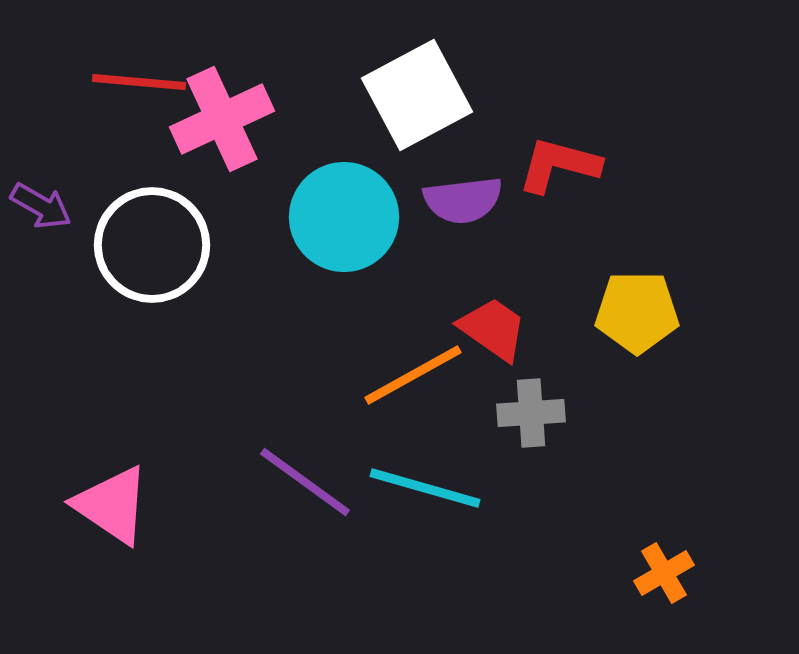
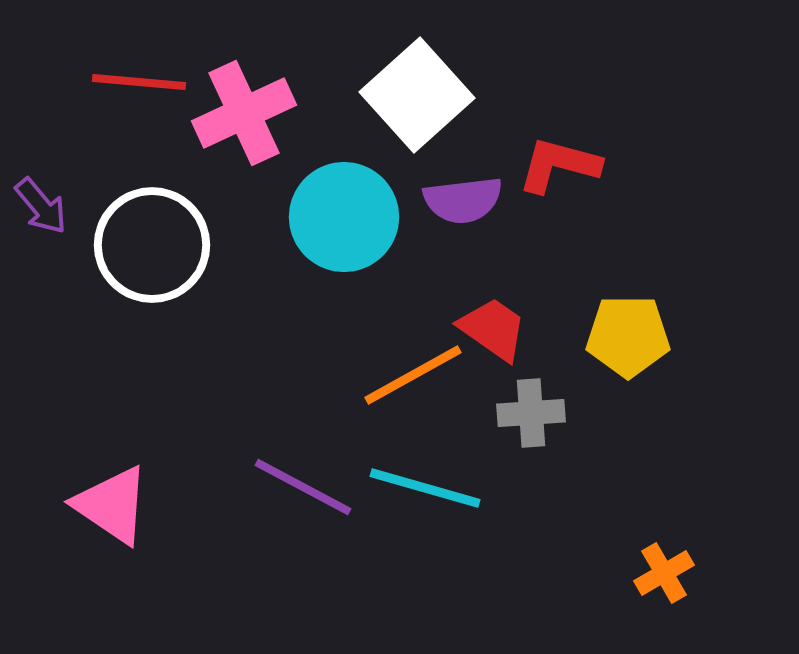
white square: rotated 14 degrees counterclockwise
pink cross: moved 22 px right, 6 px up
purple arrow: rotated 20 degrees clockwise
yellow pentagon: moved 9 px left, 24 px down
purple line: moved 2 px left, 5 px down; rotated 8 degrees counterclockwise
